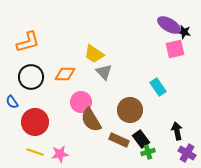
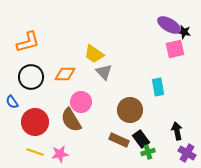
cyan rectangle: rotated 24 degrees clockwise
brown semicircle: moved 20 px left
